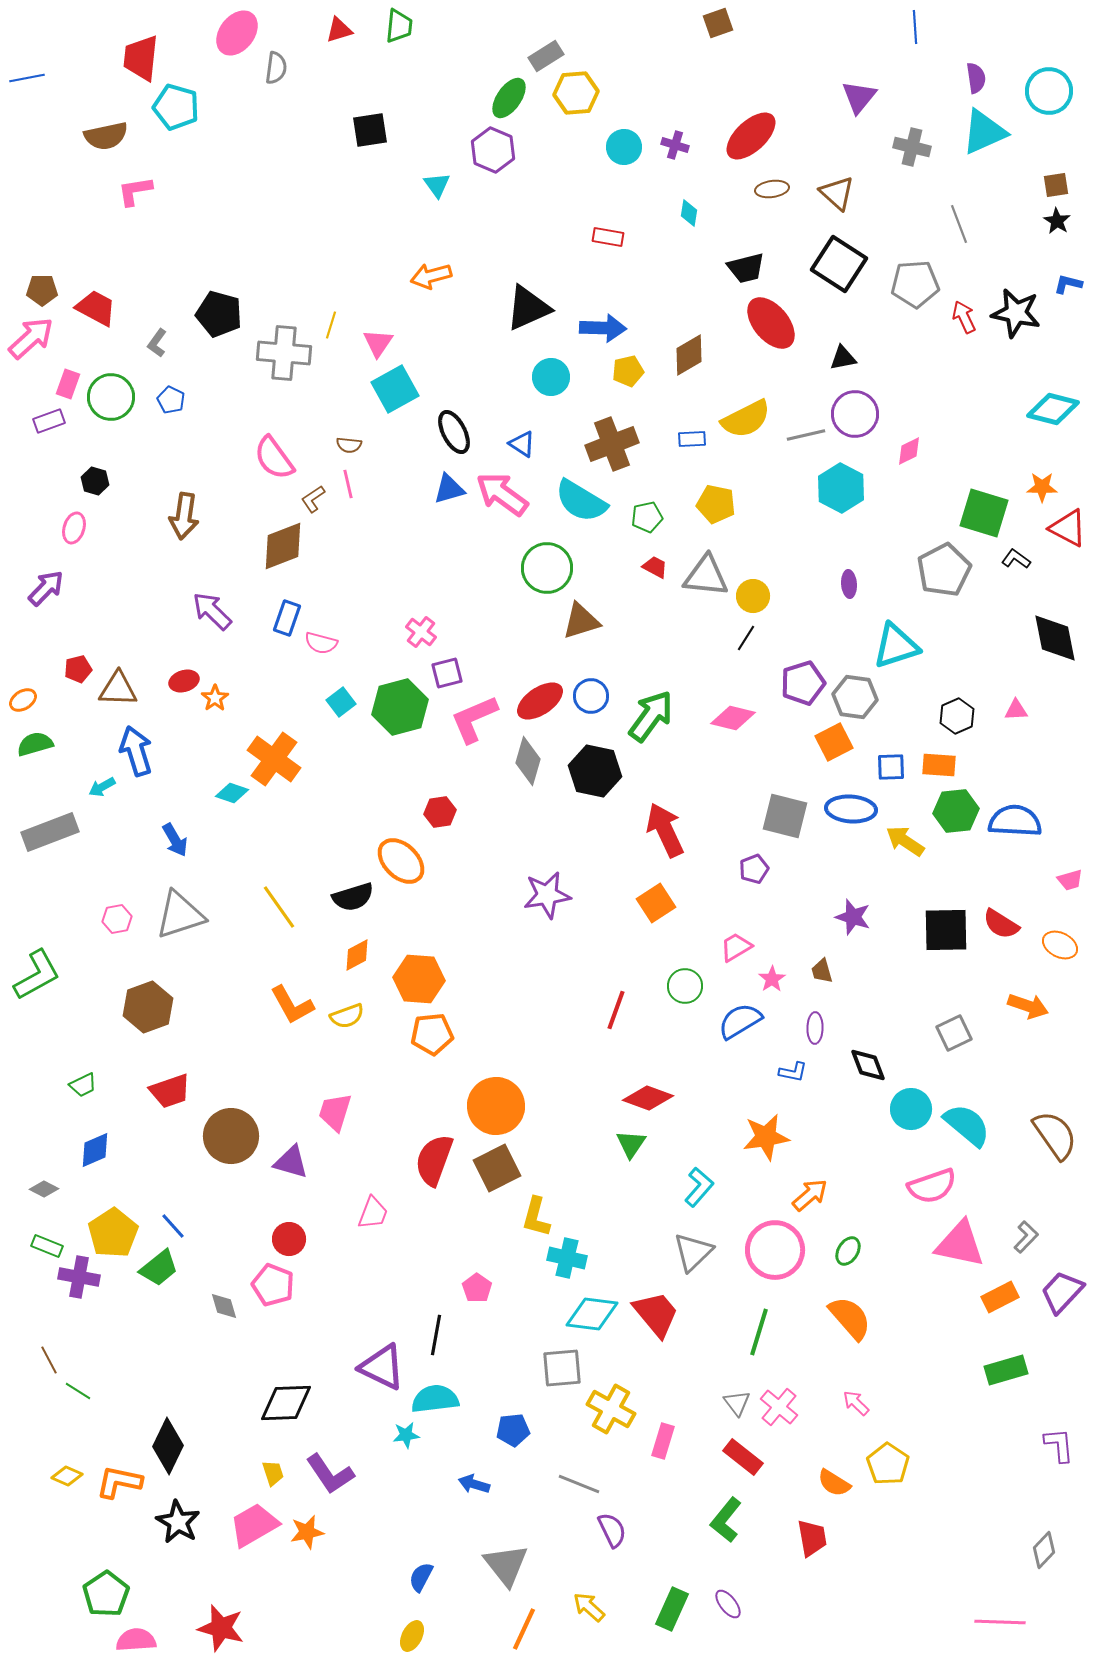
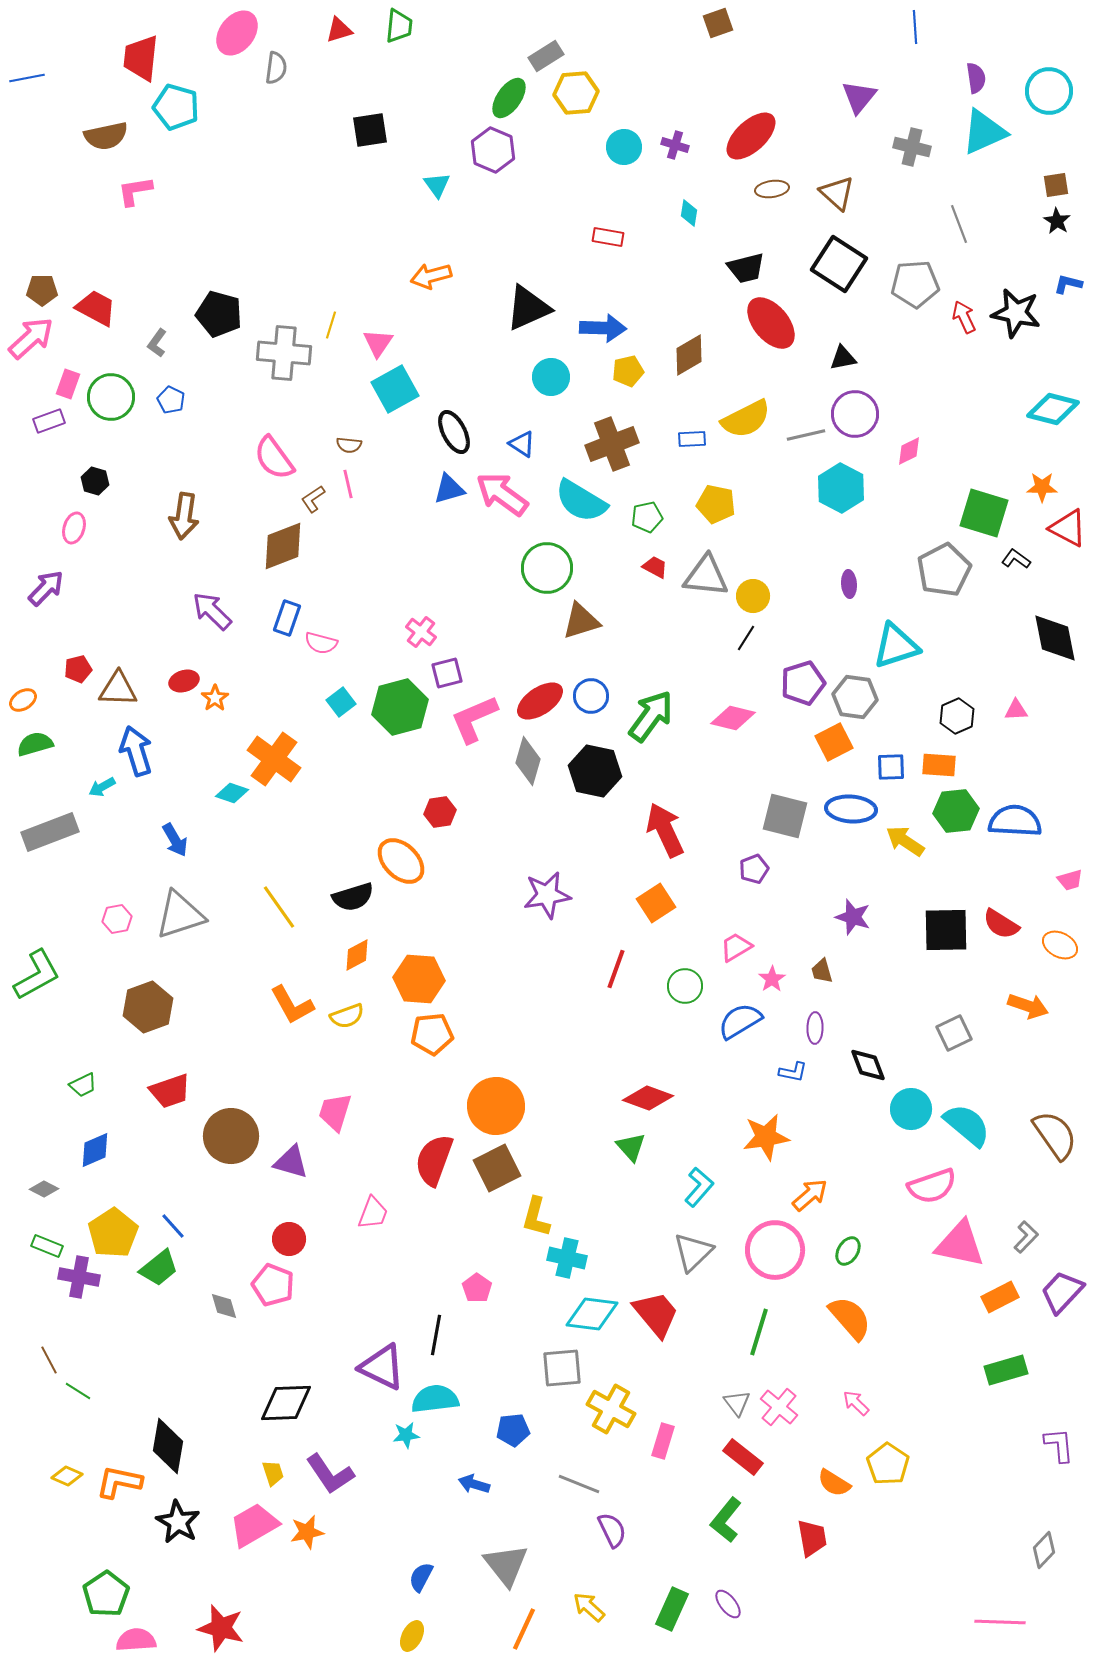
red line at (616, 1010): moved 41 px up
green triangle at (631, 1144): moved 3 px down; rotated 16 degrees counterclockwise
black diamond at (168, 1446): rotated 16 degrees counterclockwise
